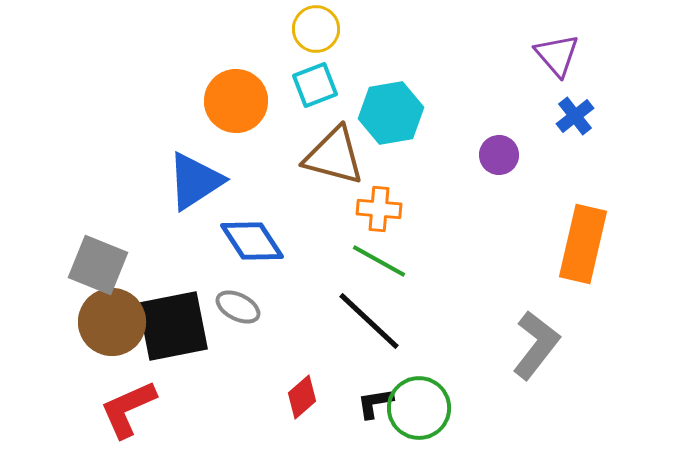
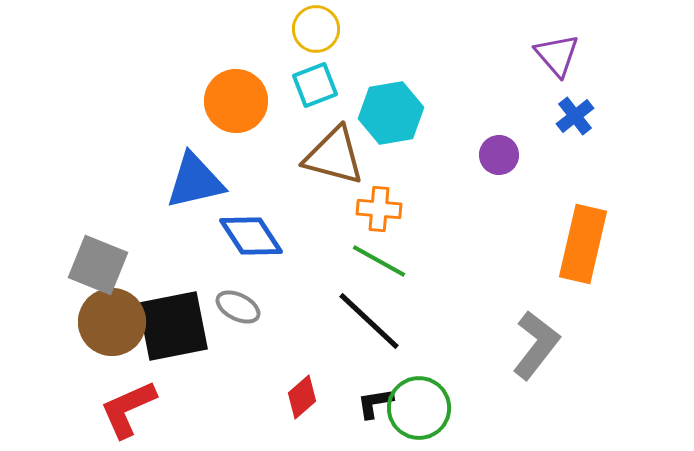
blue triangle: rotated 20 degrees clockwise
blue diamond: moved 1 px left, 5 px up
